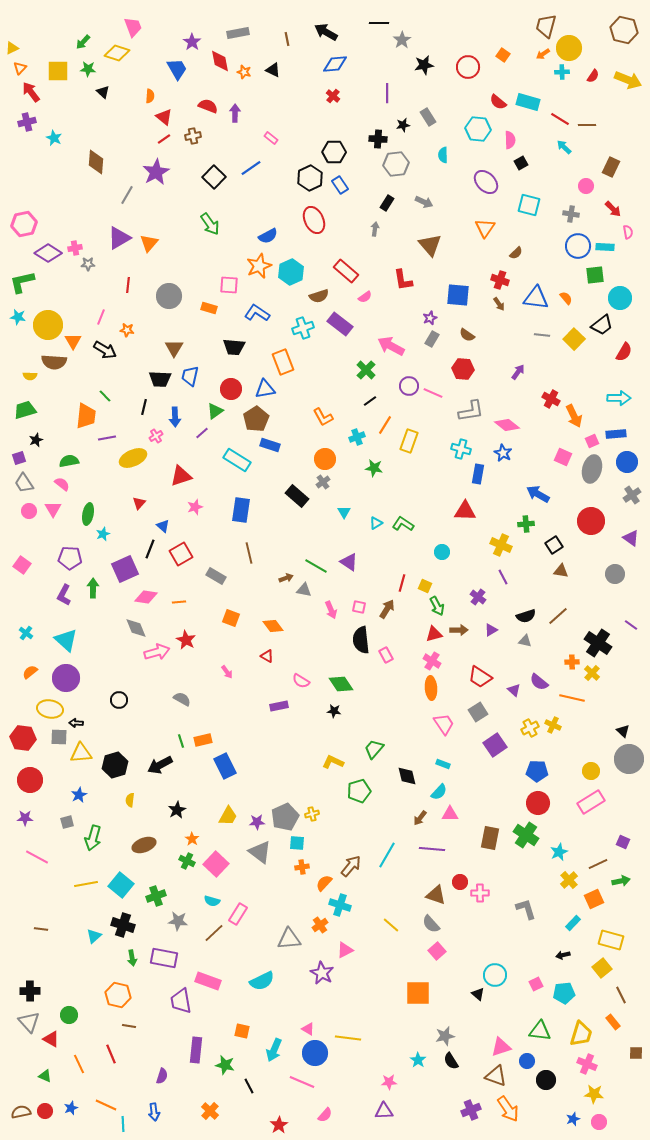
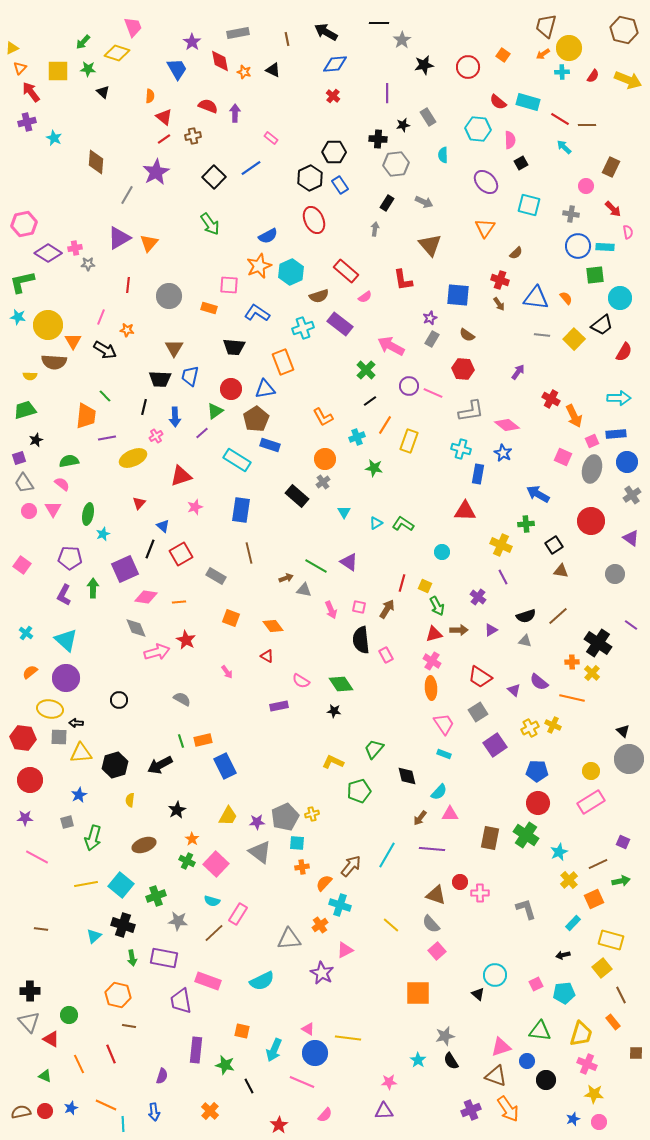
cyan rectangle at (443, 764): moved 1 px right, 10 px up
